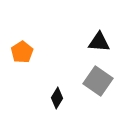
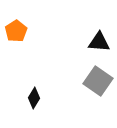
orange pentagon: moved 6 px left, 21 px up
black diamond: moved 23 px left
